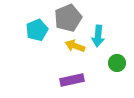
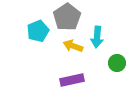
gray pentagon: moved 1 px left, 1 px up; rotated 12 degrees counterclockwise
cyan pentagon: moved 1 px right, 1 px down
cyan arrow: moved 1 px left, 1 px down
yellow arrow: moved 2 px left
